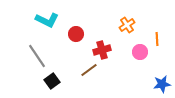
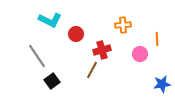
cyan L-shape: moved 3 px right
orange cross: moved 4 px left; rotated 28 degrees clockwise
pink circle: moved 2 px down
brown line: moved 3 px right; rotated 24 degrees counterclockwise
